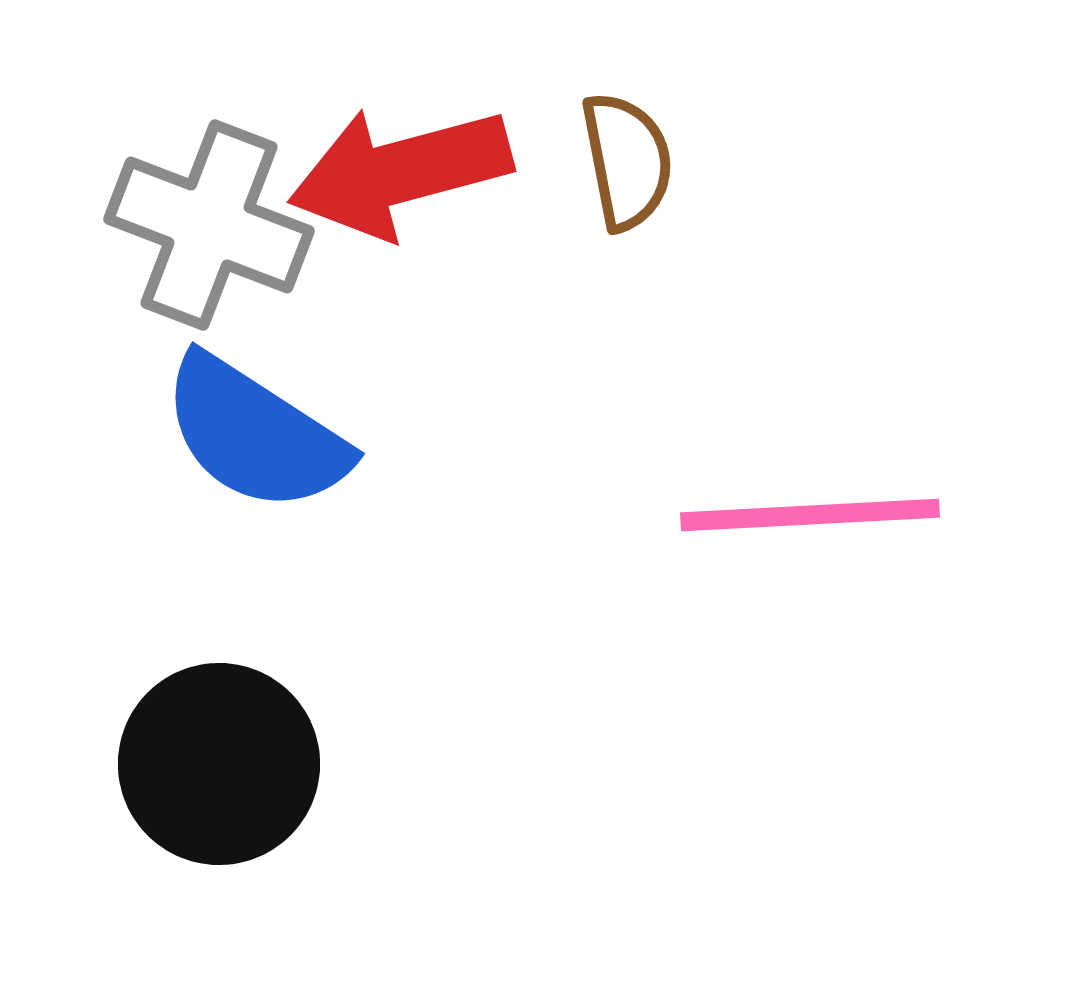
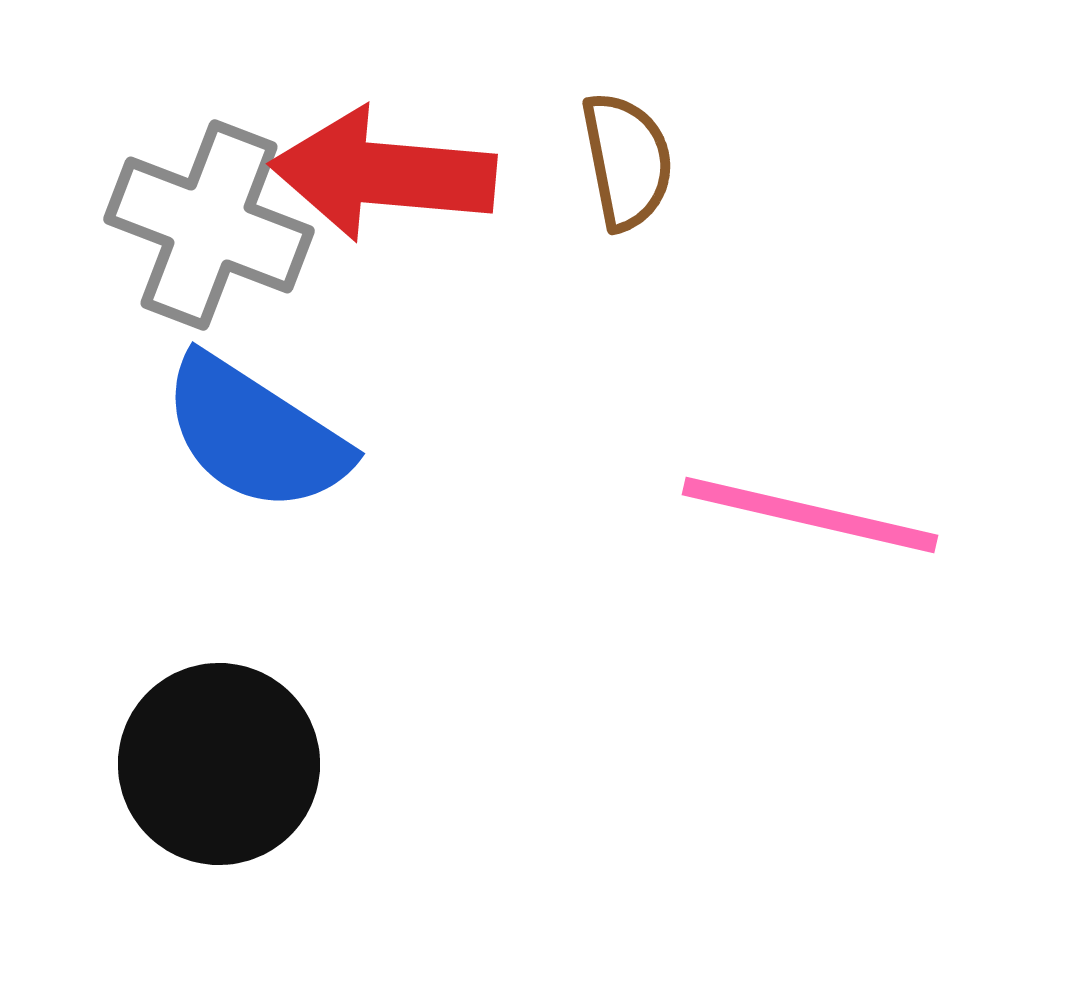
red arrow: moved 17 px left, 2 px down; rotated 20 degrees clockwise
pink line: rotated 16 degrees clockwise
